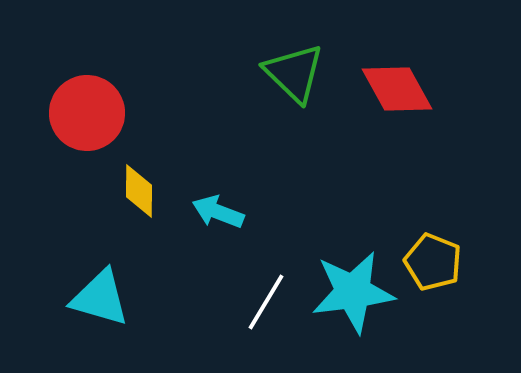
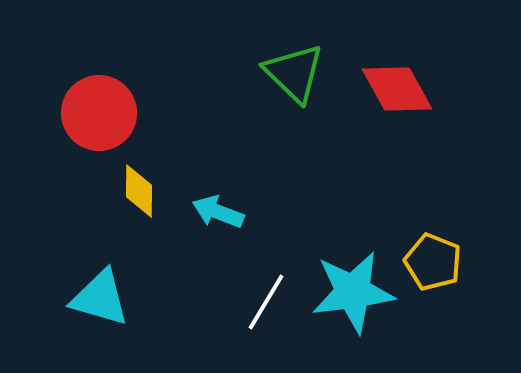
red circle: moved 12 px right
